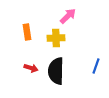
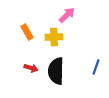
pink arrow: moved 1 px left, 1 px up
orange rectangle: rotated 21 degrees counterclockwise
yellow cross: moved 2 px left, 1 px up
blue line: moved 1 px down
